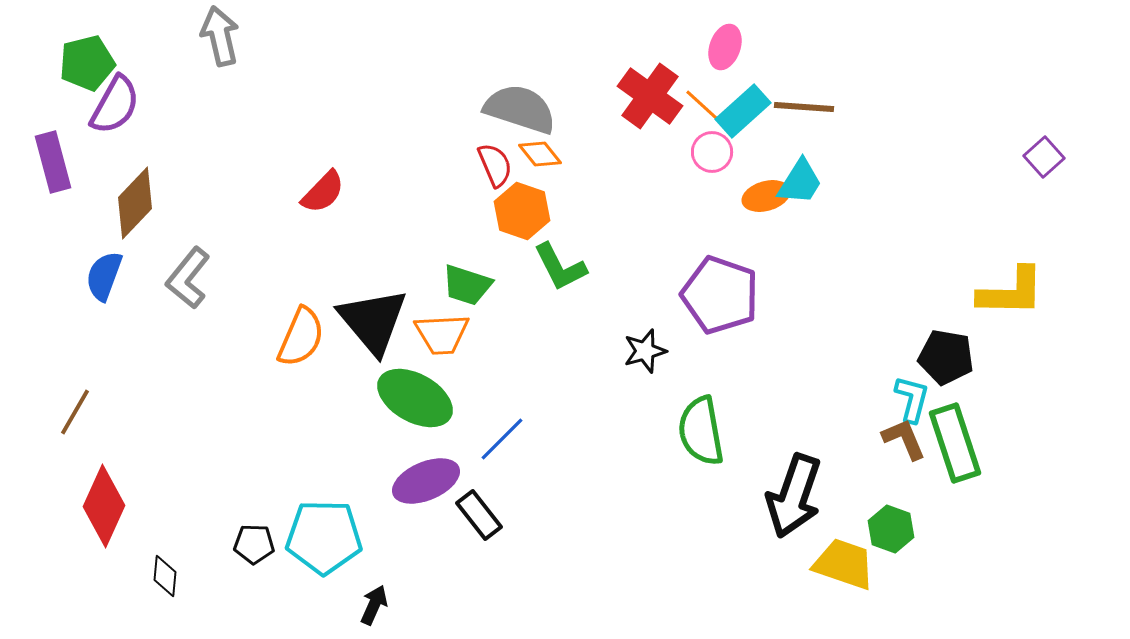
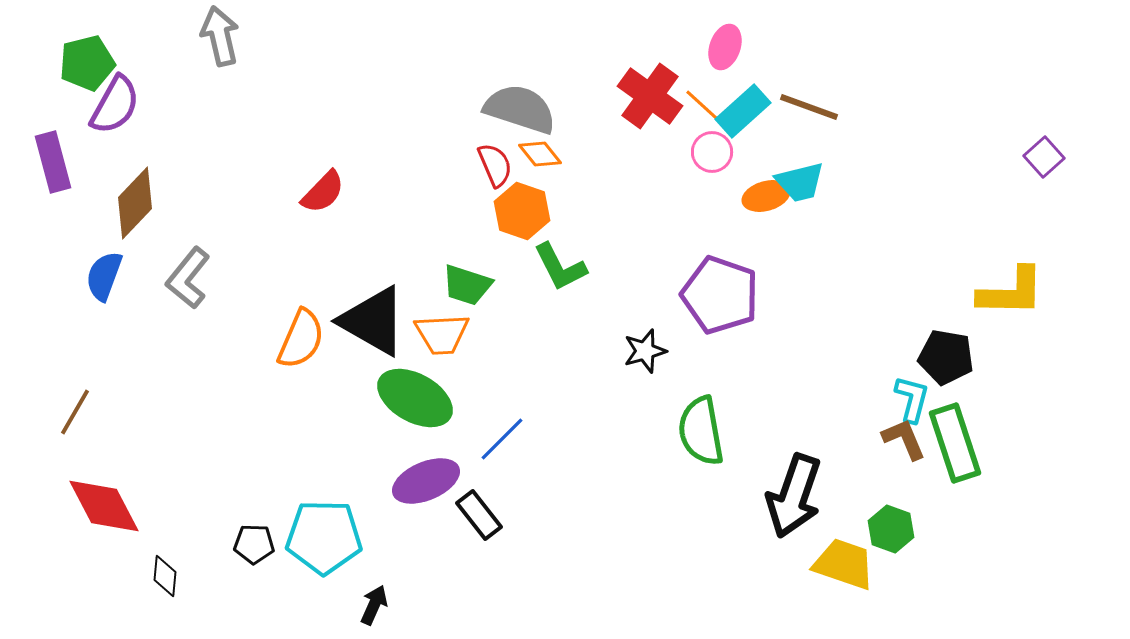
brown line at (804, 107): moved 5 px right; rotated 16 degrees clockwise
cyan trapezoid at (800, 182): rotated 44 degrees clockwise
black triangle at (373, 321): rotated 20 degrees counterclockwise
orange semicircle at (301, 337): moved 2 px down
red diamond at (104, 506): rotated 52 degrees counterclockwise
